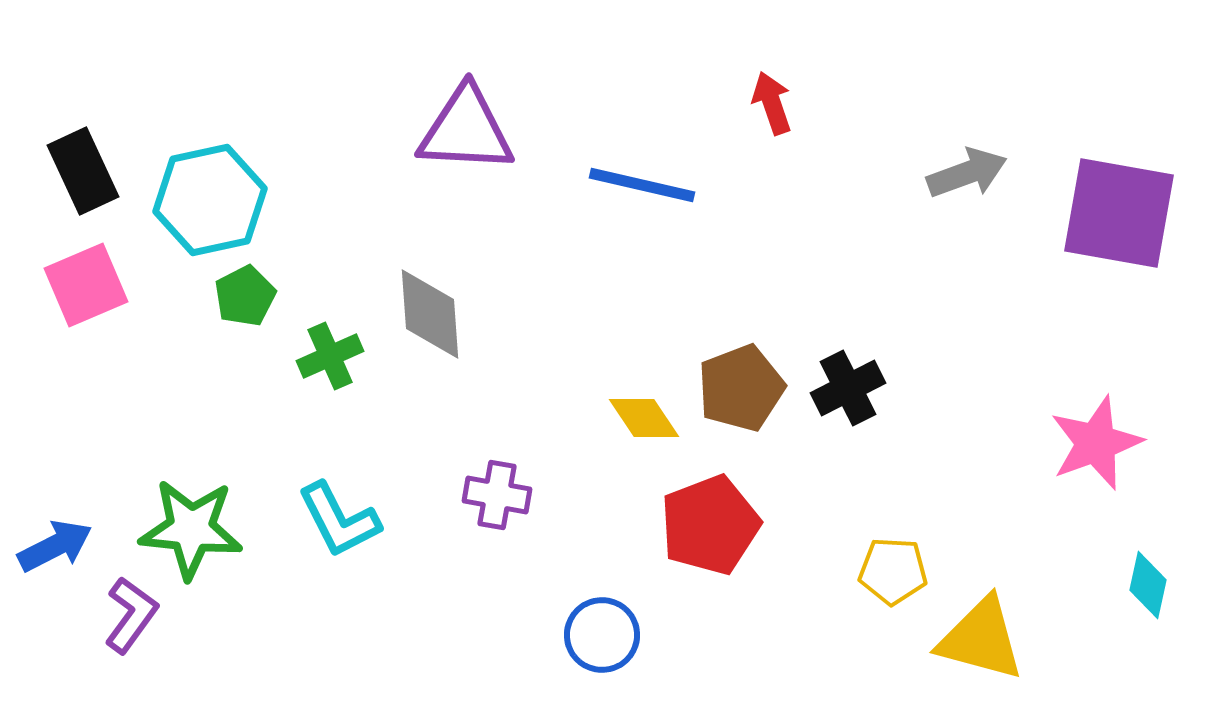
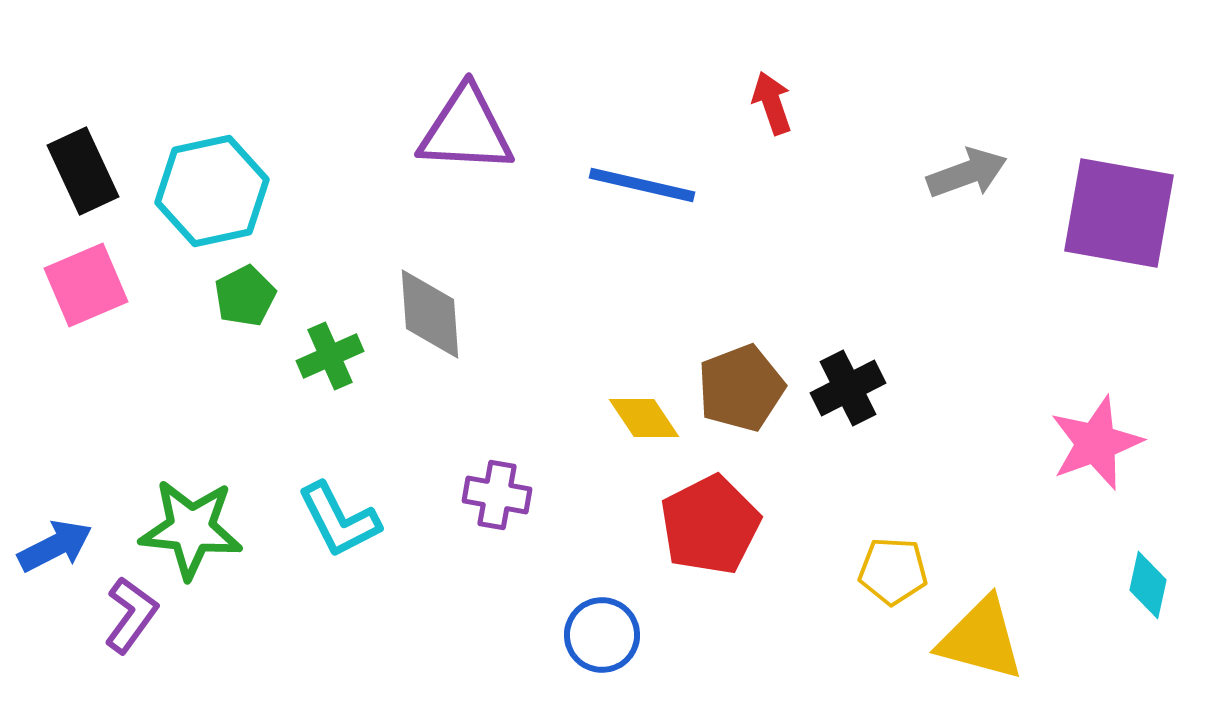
cyan hexagon: moved 2 px right, 9 px up
red pentagon: rotated 6 degrees counterclockwise
